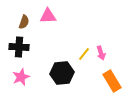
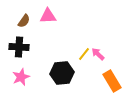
brown semicircle: moved 1 px up; rotated 16 degrees clockwise
pink arrow: moved 3 px left, 1 px down; rotated 152 degrees clockwise
